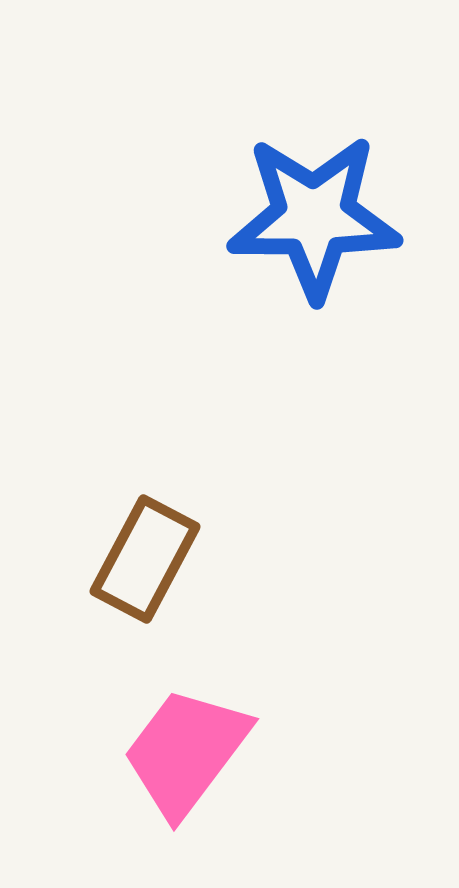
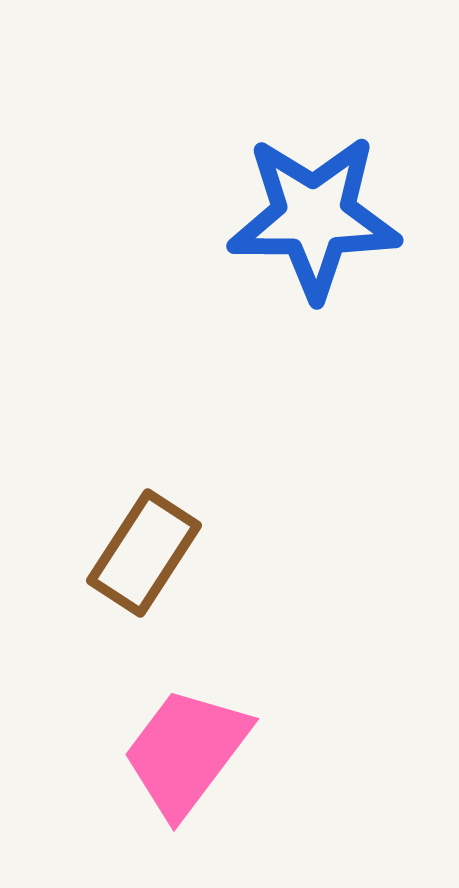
brown rectangle: moved 1 px left, 6 px up; rotated 5 degrees clockwise
